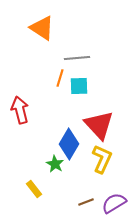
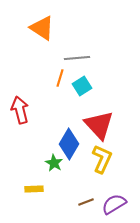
cyan square: moved 3 px right; rotated 30 degrees counterclockwise
green star: moved 1 px left, 1 px up
yellow rectangle: rotated 54 degrees counterclockwise
purple semicircle: moved 1 px down
